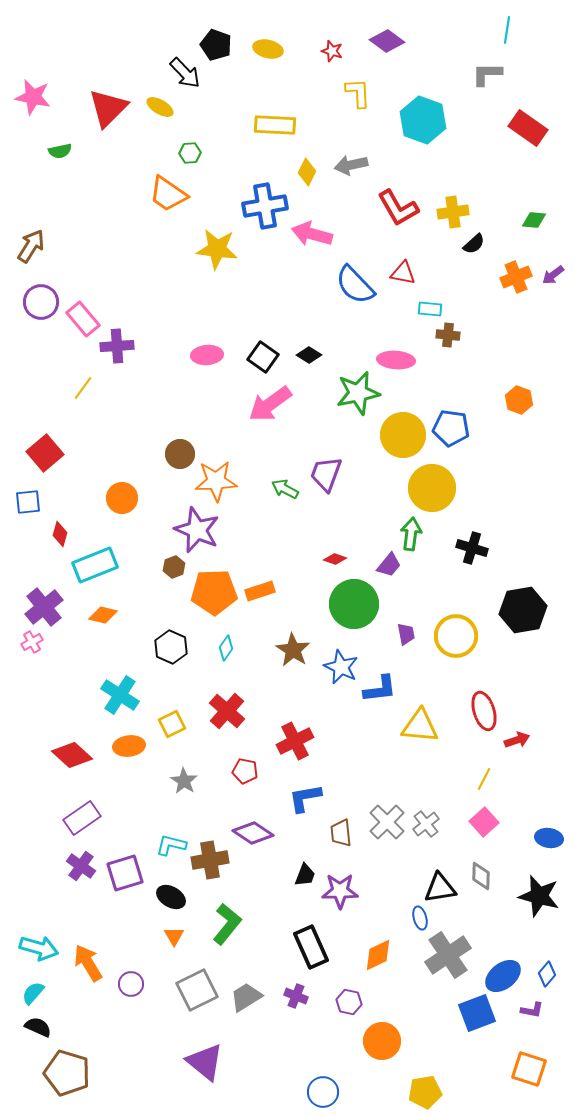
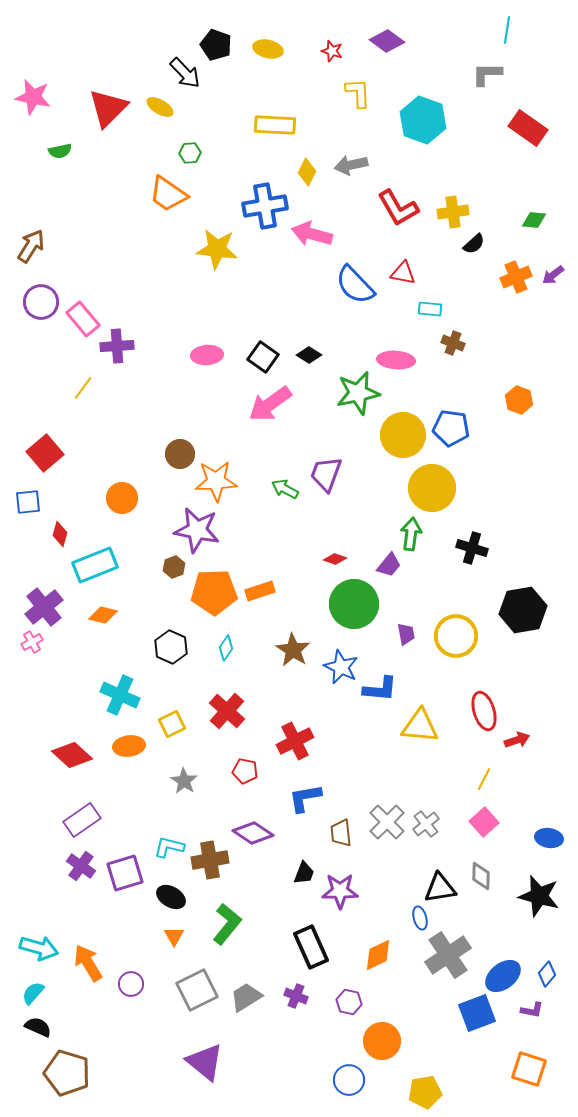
brown cross at (448, 335): moved 5 px right, 8 px down; rotated 15 degrees clockwise
purple star at (197, 530): rotated 12 degrees counterclockwise
blue L-shape at (380, 689): rotated 12 degrees clockwise
cyan cross at (120, 695): rotated 9 degrees counterclockwise
purple rectangle at (82, 818): moved 2 px down
cyan L-shape at (171, 845): moved 2 px left, 2 px down
black trapezoid at (305, 875): moved 1 px left, 2 px up
blue circle at (323, 1092): moved 26 px right, 12 px up
